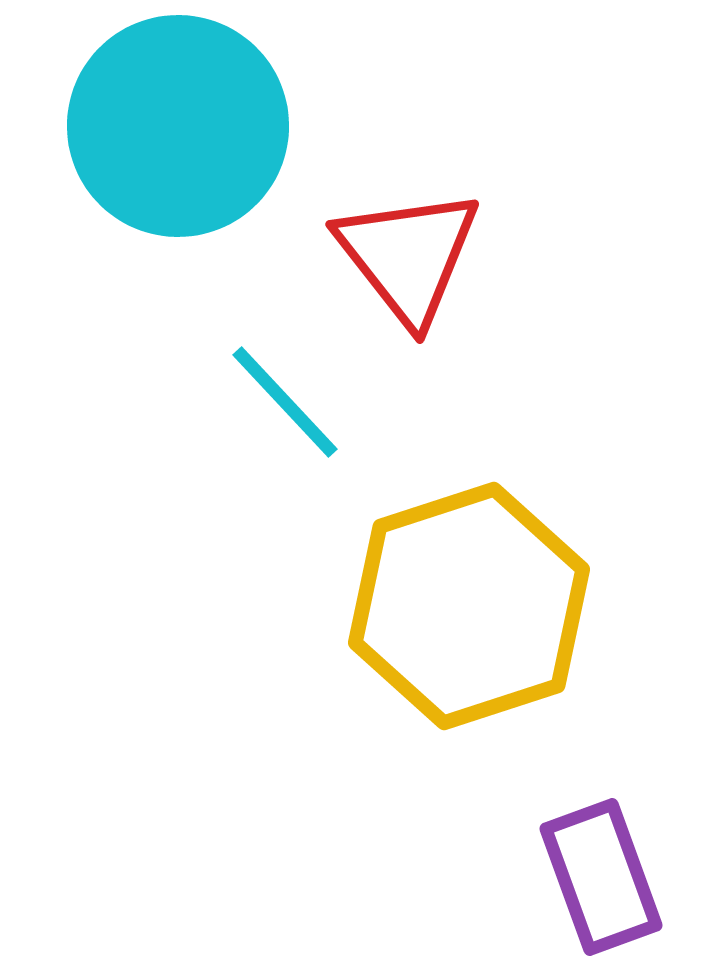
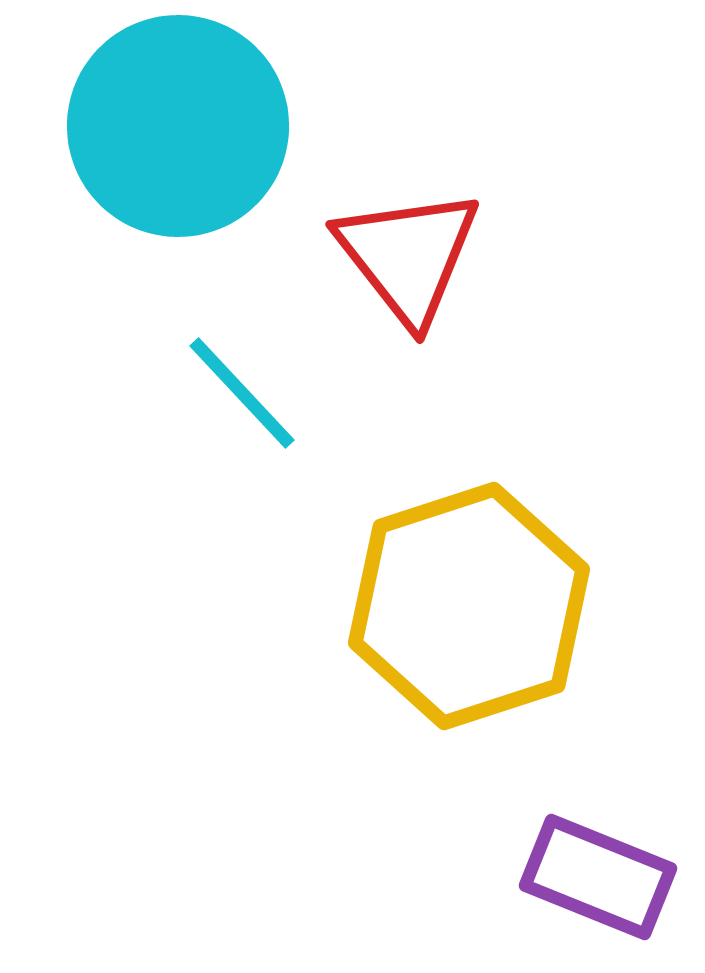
cyan line: moved 43 px left, 9 px up
purple rectangle: moved 3 px left; rotated 48 degrees counterclockwise
